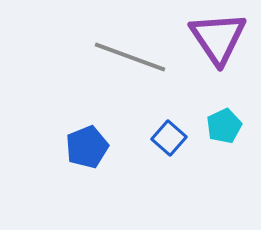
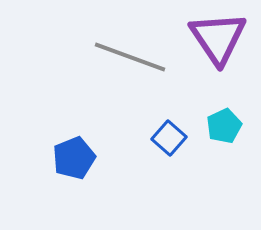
blue pentagon: moved 13 px left, 11 px down
